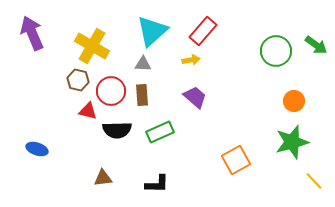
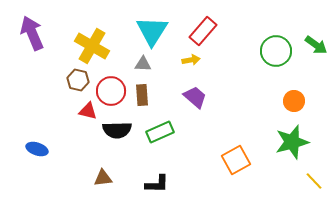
cyan triangle: rotated 16 degrees counterclockwise
